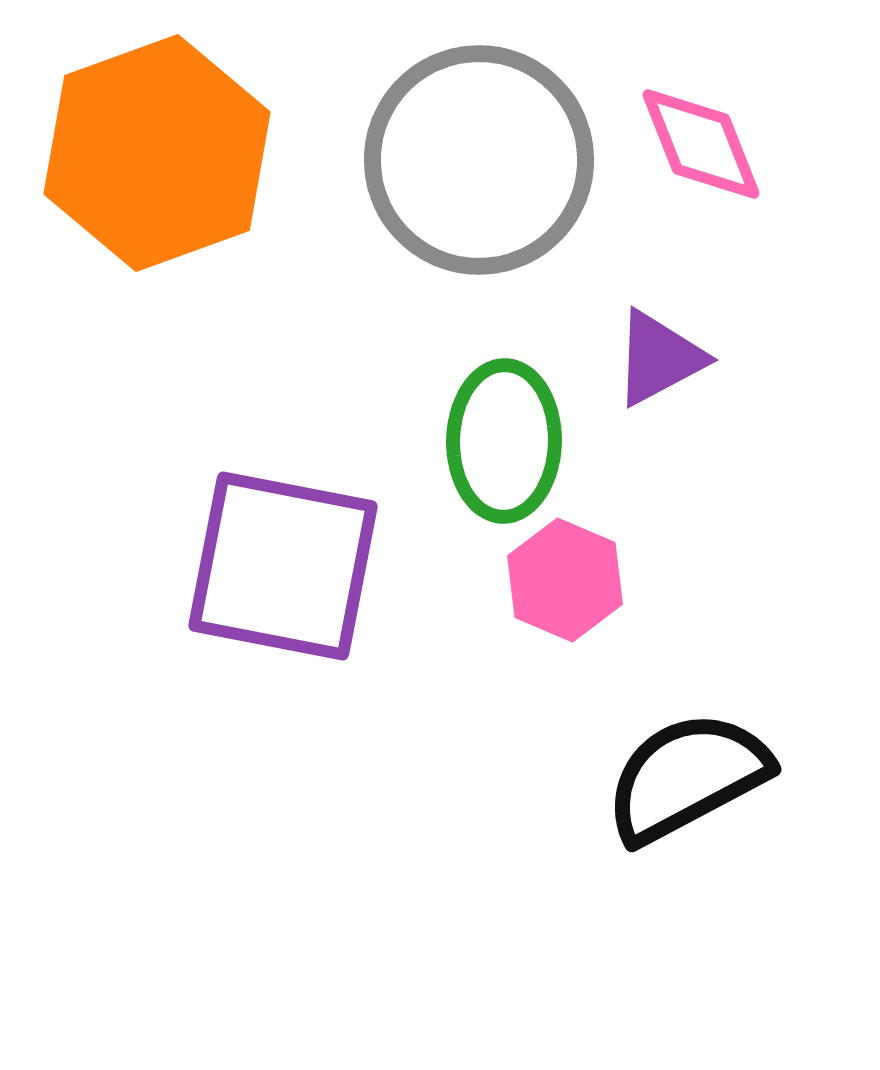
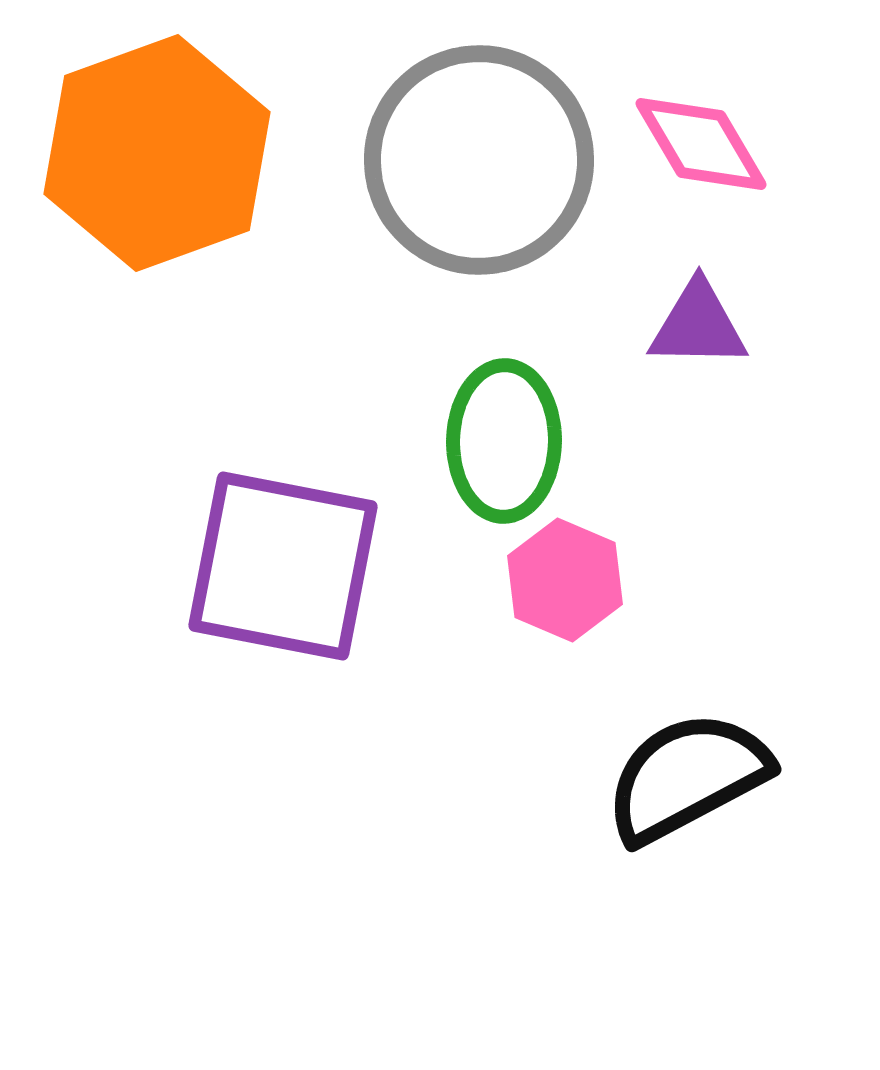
pink diamond: rotated 9 degrees counterclockwise
purple triangle: moved 39 px right, 33 px up; rotated 29 degrees clockwise
